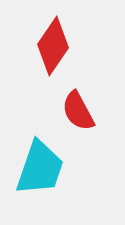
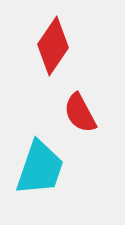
red semicircle: moved 2 px right, 2 px down
